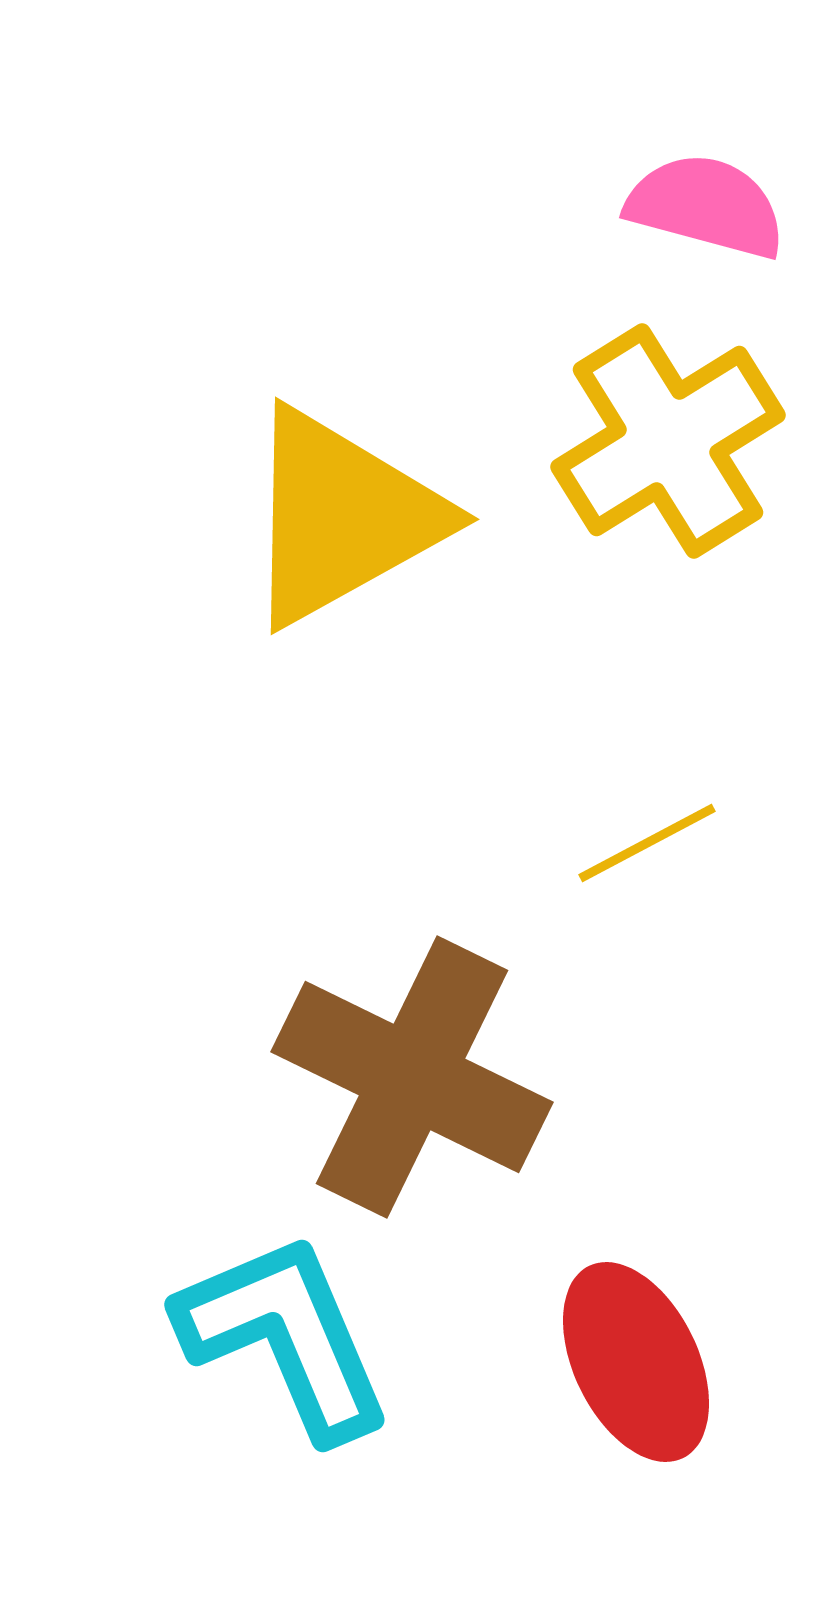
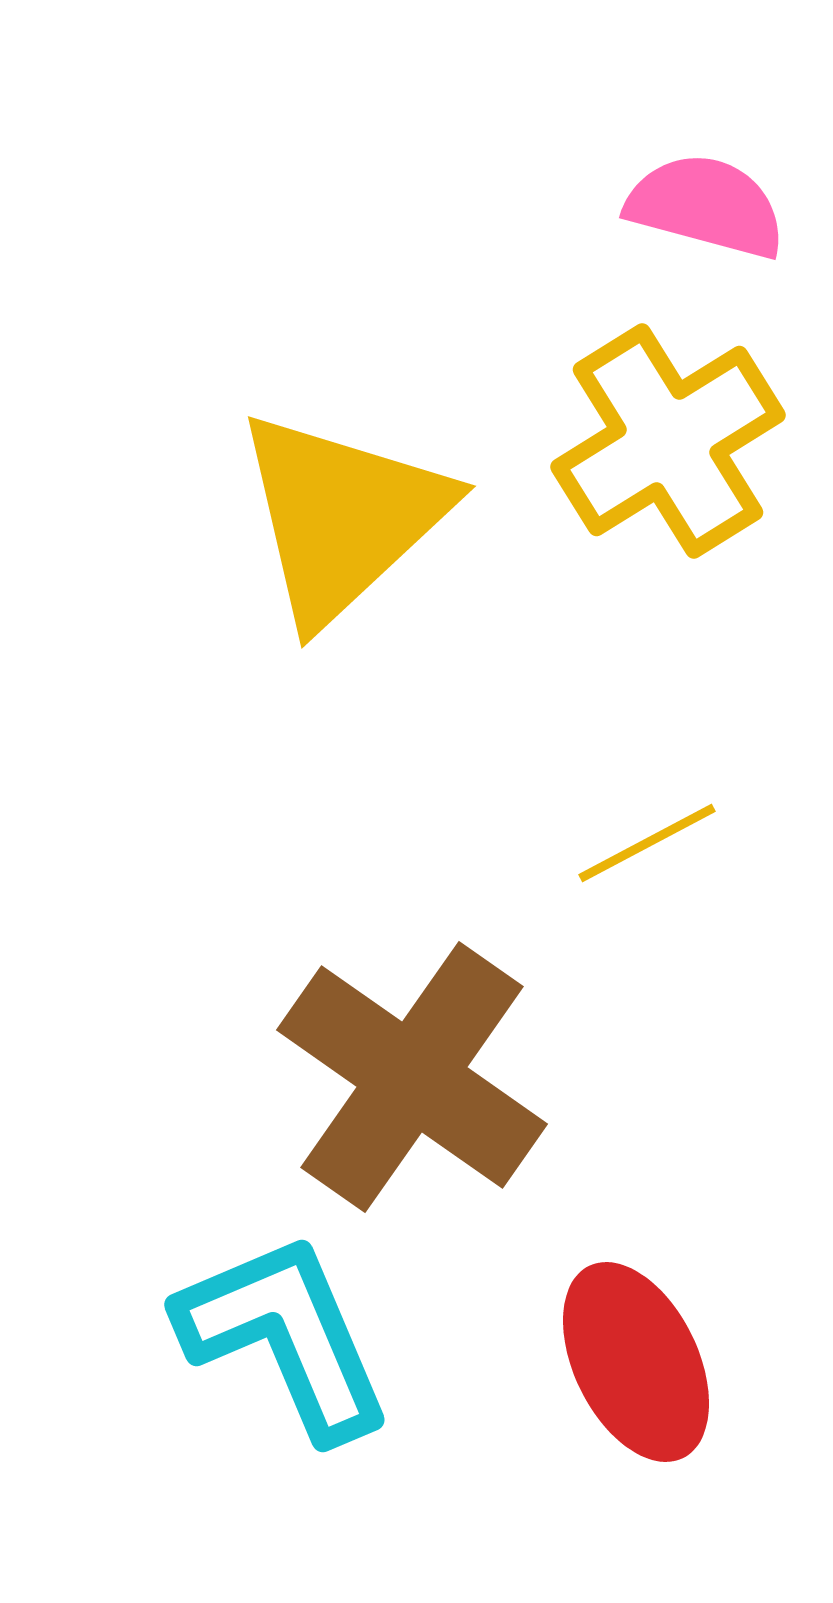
yellow triangle: rotated 14 degrees counterclockwise
brown cross: rotated 9 degrees clockwise
